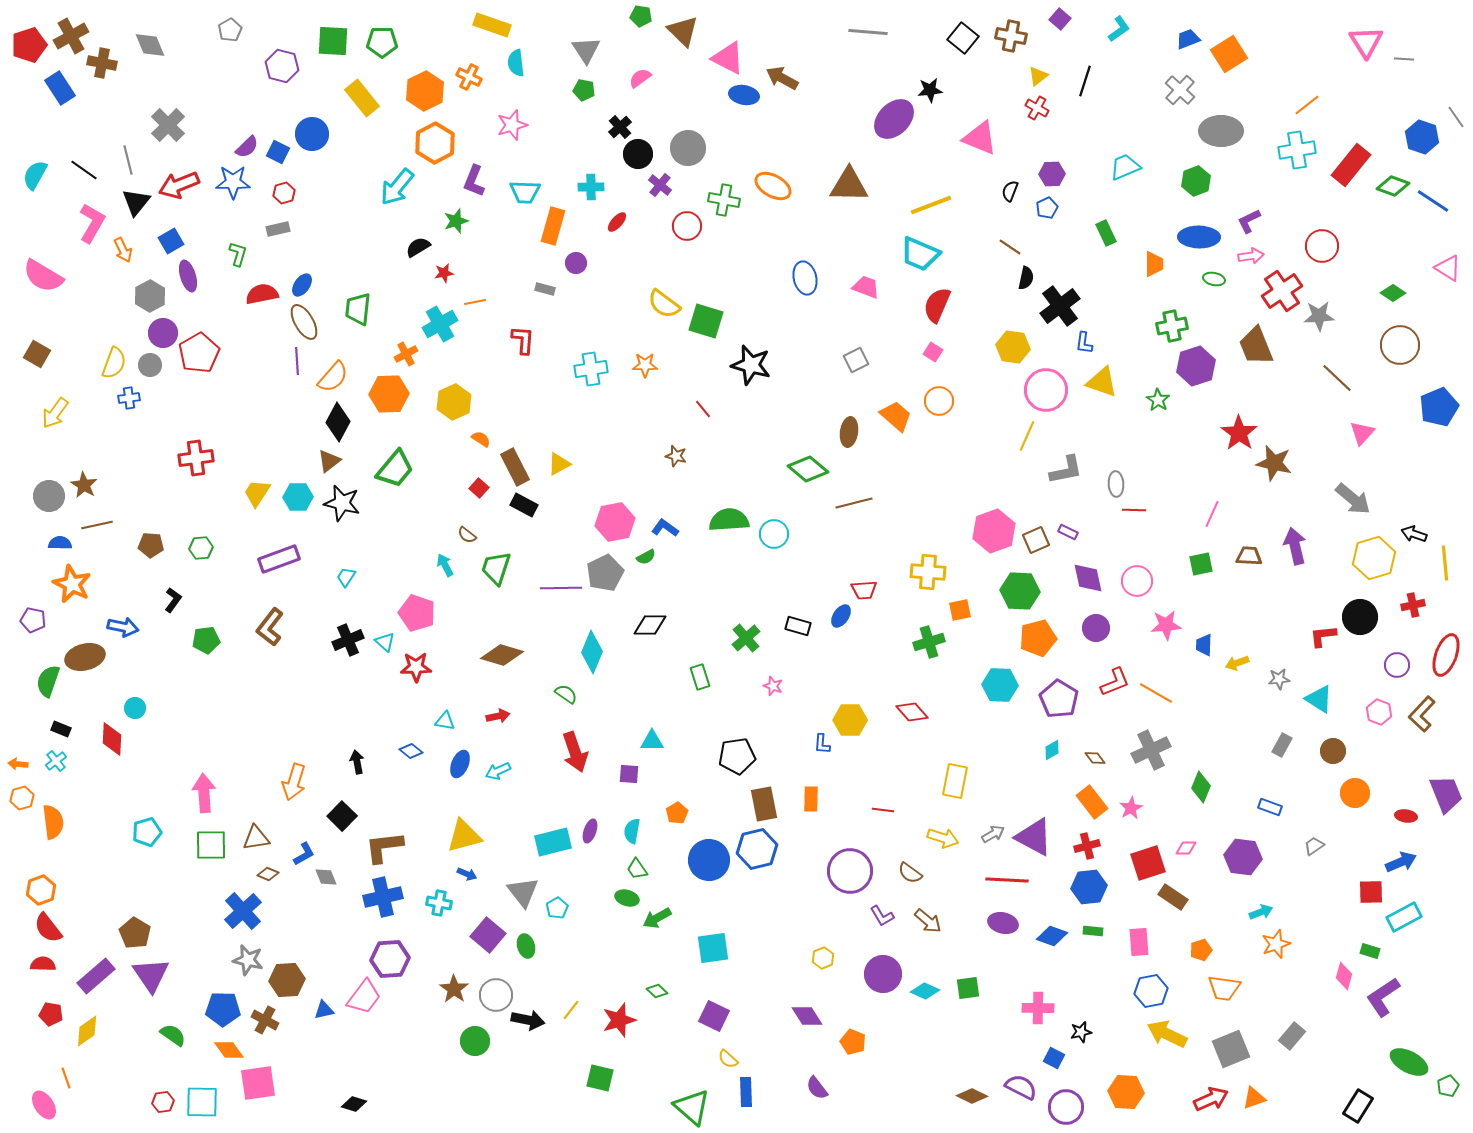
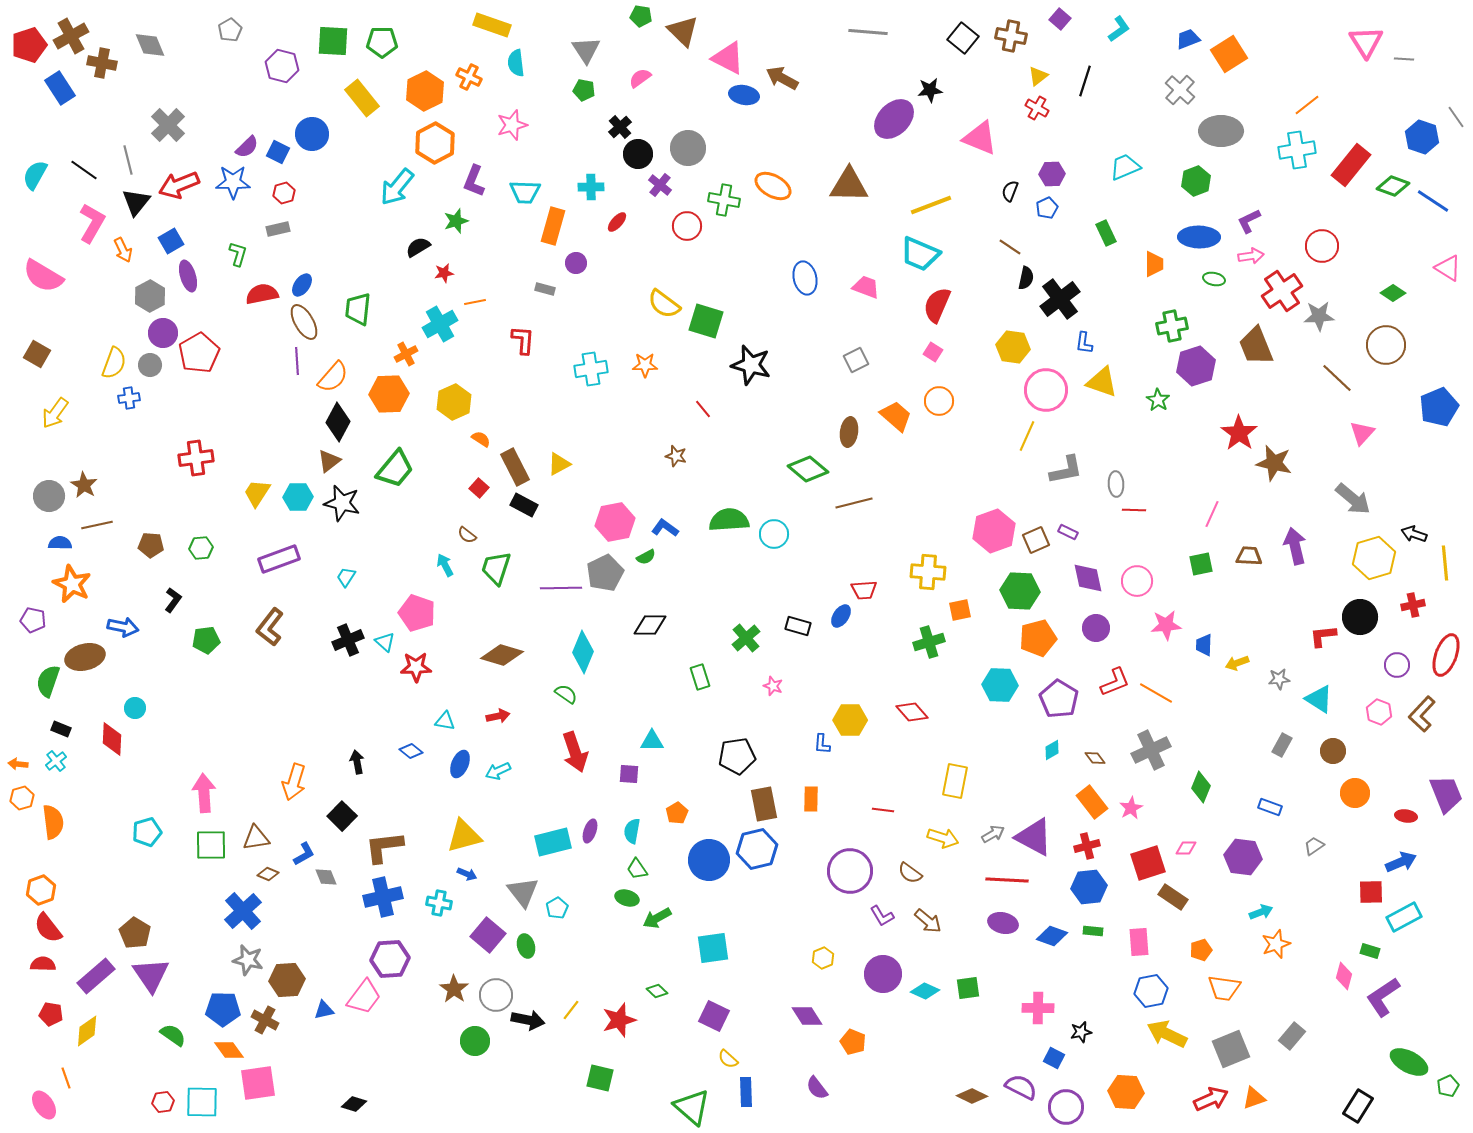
black cross at (1060, 306): moved 7 px up
brown circle at (1400, 345): moved 14 px left
cyan diamond at (592, 652): moved 9 px left
